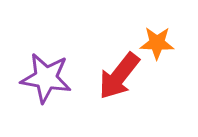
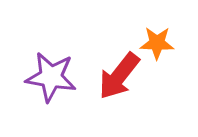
purple star: moved 5 px right, 1 px up
